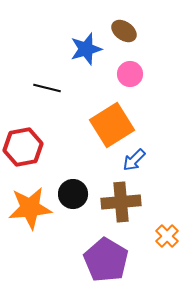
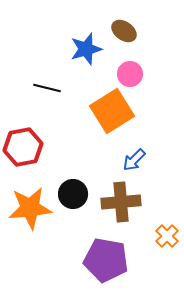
orange square: moved 14 px up
purple pentagon: rotated 21 degrees counterclockwise
